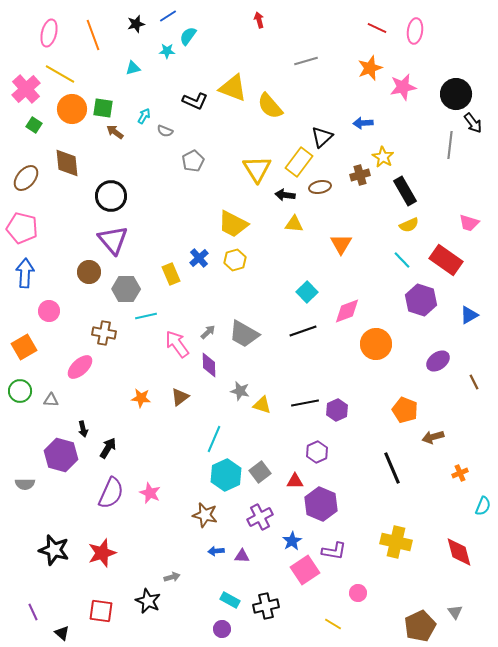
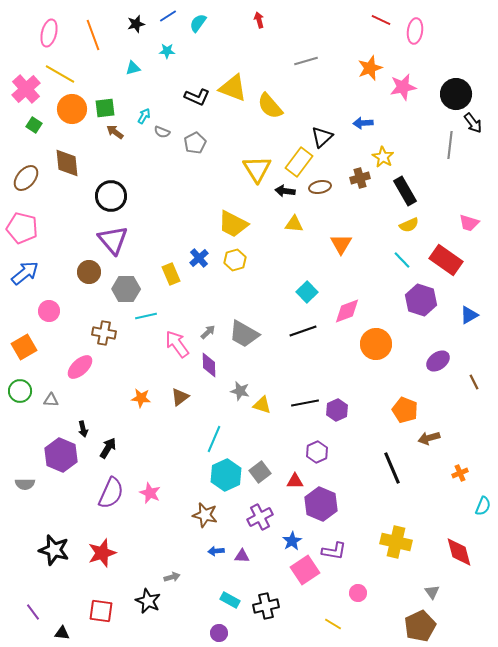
red line at (377, 28): moved 4 px right, 8 px up
cyan semicircle at (188, 36): moved 10 px right, 13 px up
black L-shape at (195, 101): moved 2 px right, 4 px up
green square at (103, 108): moved 2 px right; rotated 15 degrees counterclockwise
gray semicircle at (165, 131): moved 3 px left, 1 px down
gray pentagon at (193, 161): moved 2 px right, 18 px up
brown cross at (360, 175): moved 3 px down
black arrow at (285, 195): moved 4 px up
blue arrow at (25, 273): rotated 48 degrees clockwise
brown arrow at (433, 437): moved 4 px left, 1 px down
purple hexagon at (61, 455): rotated 8 degrees clockwise
purple line at (33, 612): rotated 12 degrees counterclockwise
gray triangle at (455, 612): moved 23 px left, 20 px up
purple circle at (222, 629): moved 3 px left, 4 px down
black triangle at (62, 633): rotated 35 degrees counterclockwise
